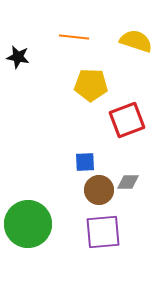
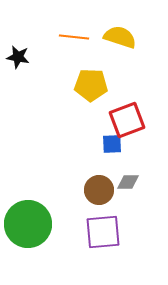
yellow semicircle: moved 16 px left, 4 px up
blue square: moved 27 px right, 18 px up
